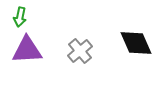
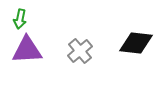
green arrow: moved 2 px down
black diamond: rotated 60 degrees counterclockwise
